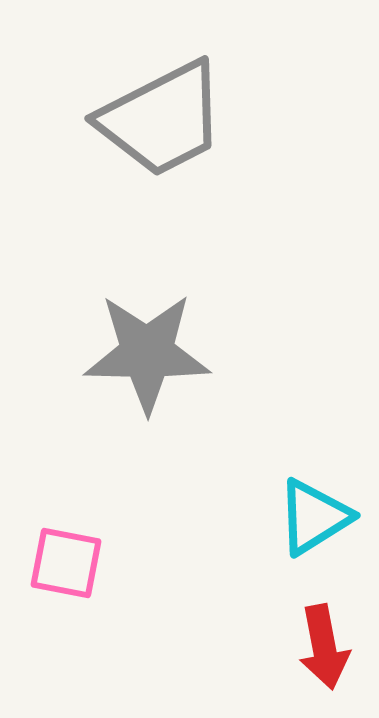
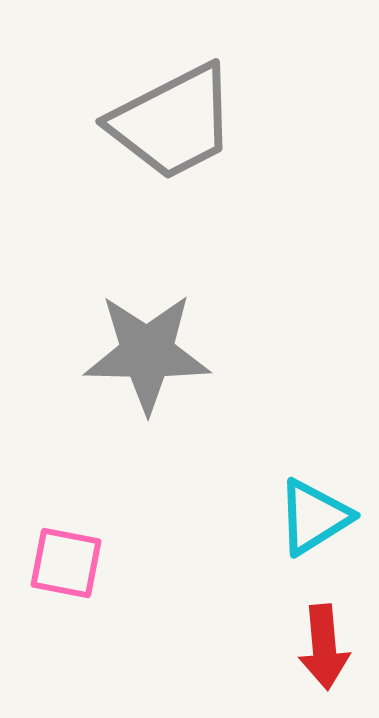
gray trapezoid: moved 11 px right, 3 px down
red arrow: rotated 6 degrees clockwise
